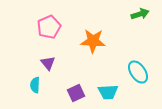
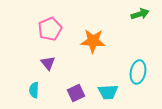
pink pentagon: moved 1 px right, 2 px down
cyan ellipse: rotated 45 degrees clockwise
cyan semicircle: moved 1 px left, 5 px down
